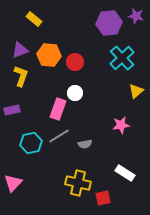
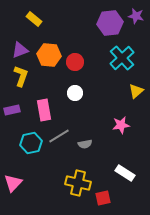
purple hexagon: moved 1 px right
pink rectangle: moved 14 px left, 1 px down; rotated 30 degrees counterclockwise
